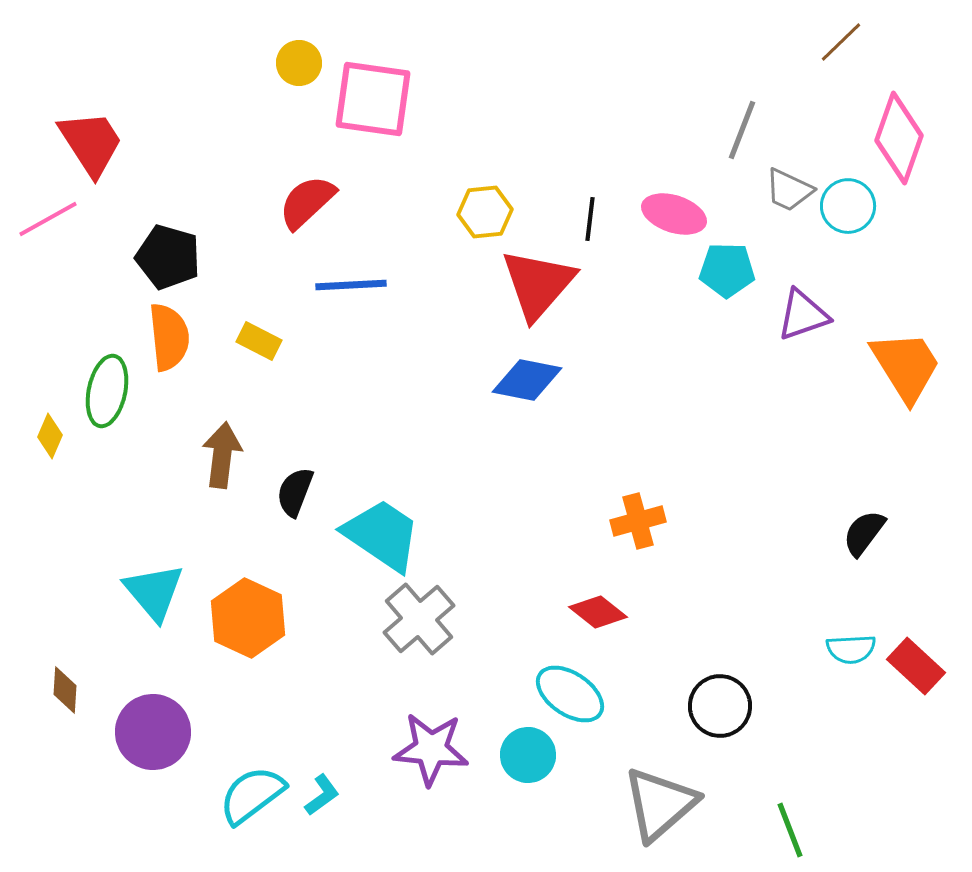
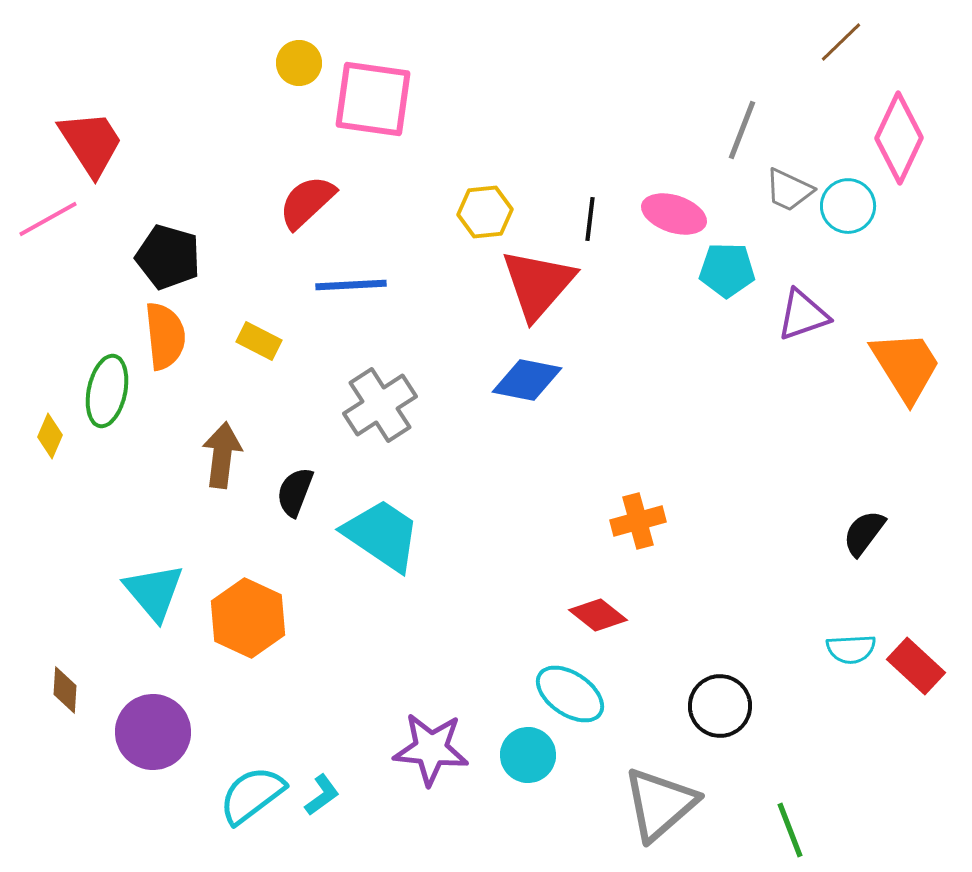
pink diamond at (899, 138): rotated 6 degrees clockwise
orange semicircle at (169, 337): moved 4 px left, 1 px up
red diamond at (598, 612): moved 3 px down
gray cross at (419, 619): moved 39 px left, 214 px up; rotated 8 degrees clockwise
